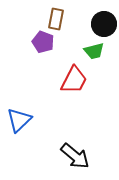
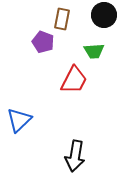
brown rectangle: moved 6 px right
black circle: moved 9 px up
green trapezoid: rotated 10 degrees clockwise
black arrow: rotated 60 degrees clockwise
